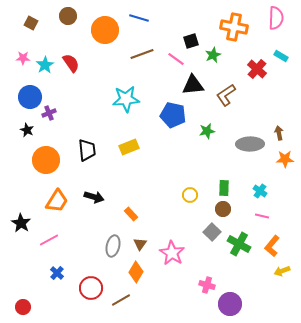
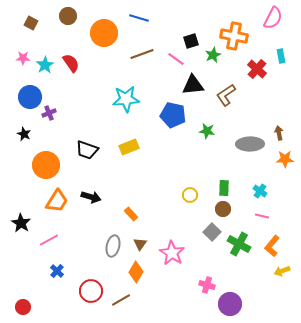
pink semicircle at (276, 18): moved 3 px left; rotated 25 degrees clockwise
orange cross at (234, 27): moved 9 px down
orange circle at (105, 30): moved 1 px left, 3 px down
cyan rectangle at (281, 56): rotated 48 degrees clockwise
black star at (27, 130): moved 3 px left, 4 px down
green star at (207, 131): rotated 21 degrees clockwise
black trapezoid at (87, 150): rotated 115 degrees clockwise
orange circle at (46, 160): moved 5 px down
black arrow at (94, 197): moved 3 px left
blue cross at (57, 273): moved 2 px up
red circle at (91, 288): moved 3 px down
